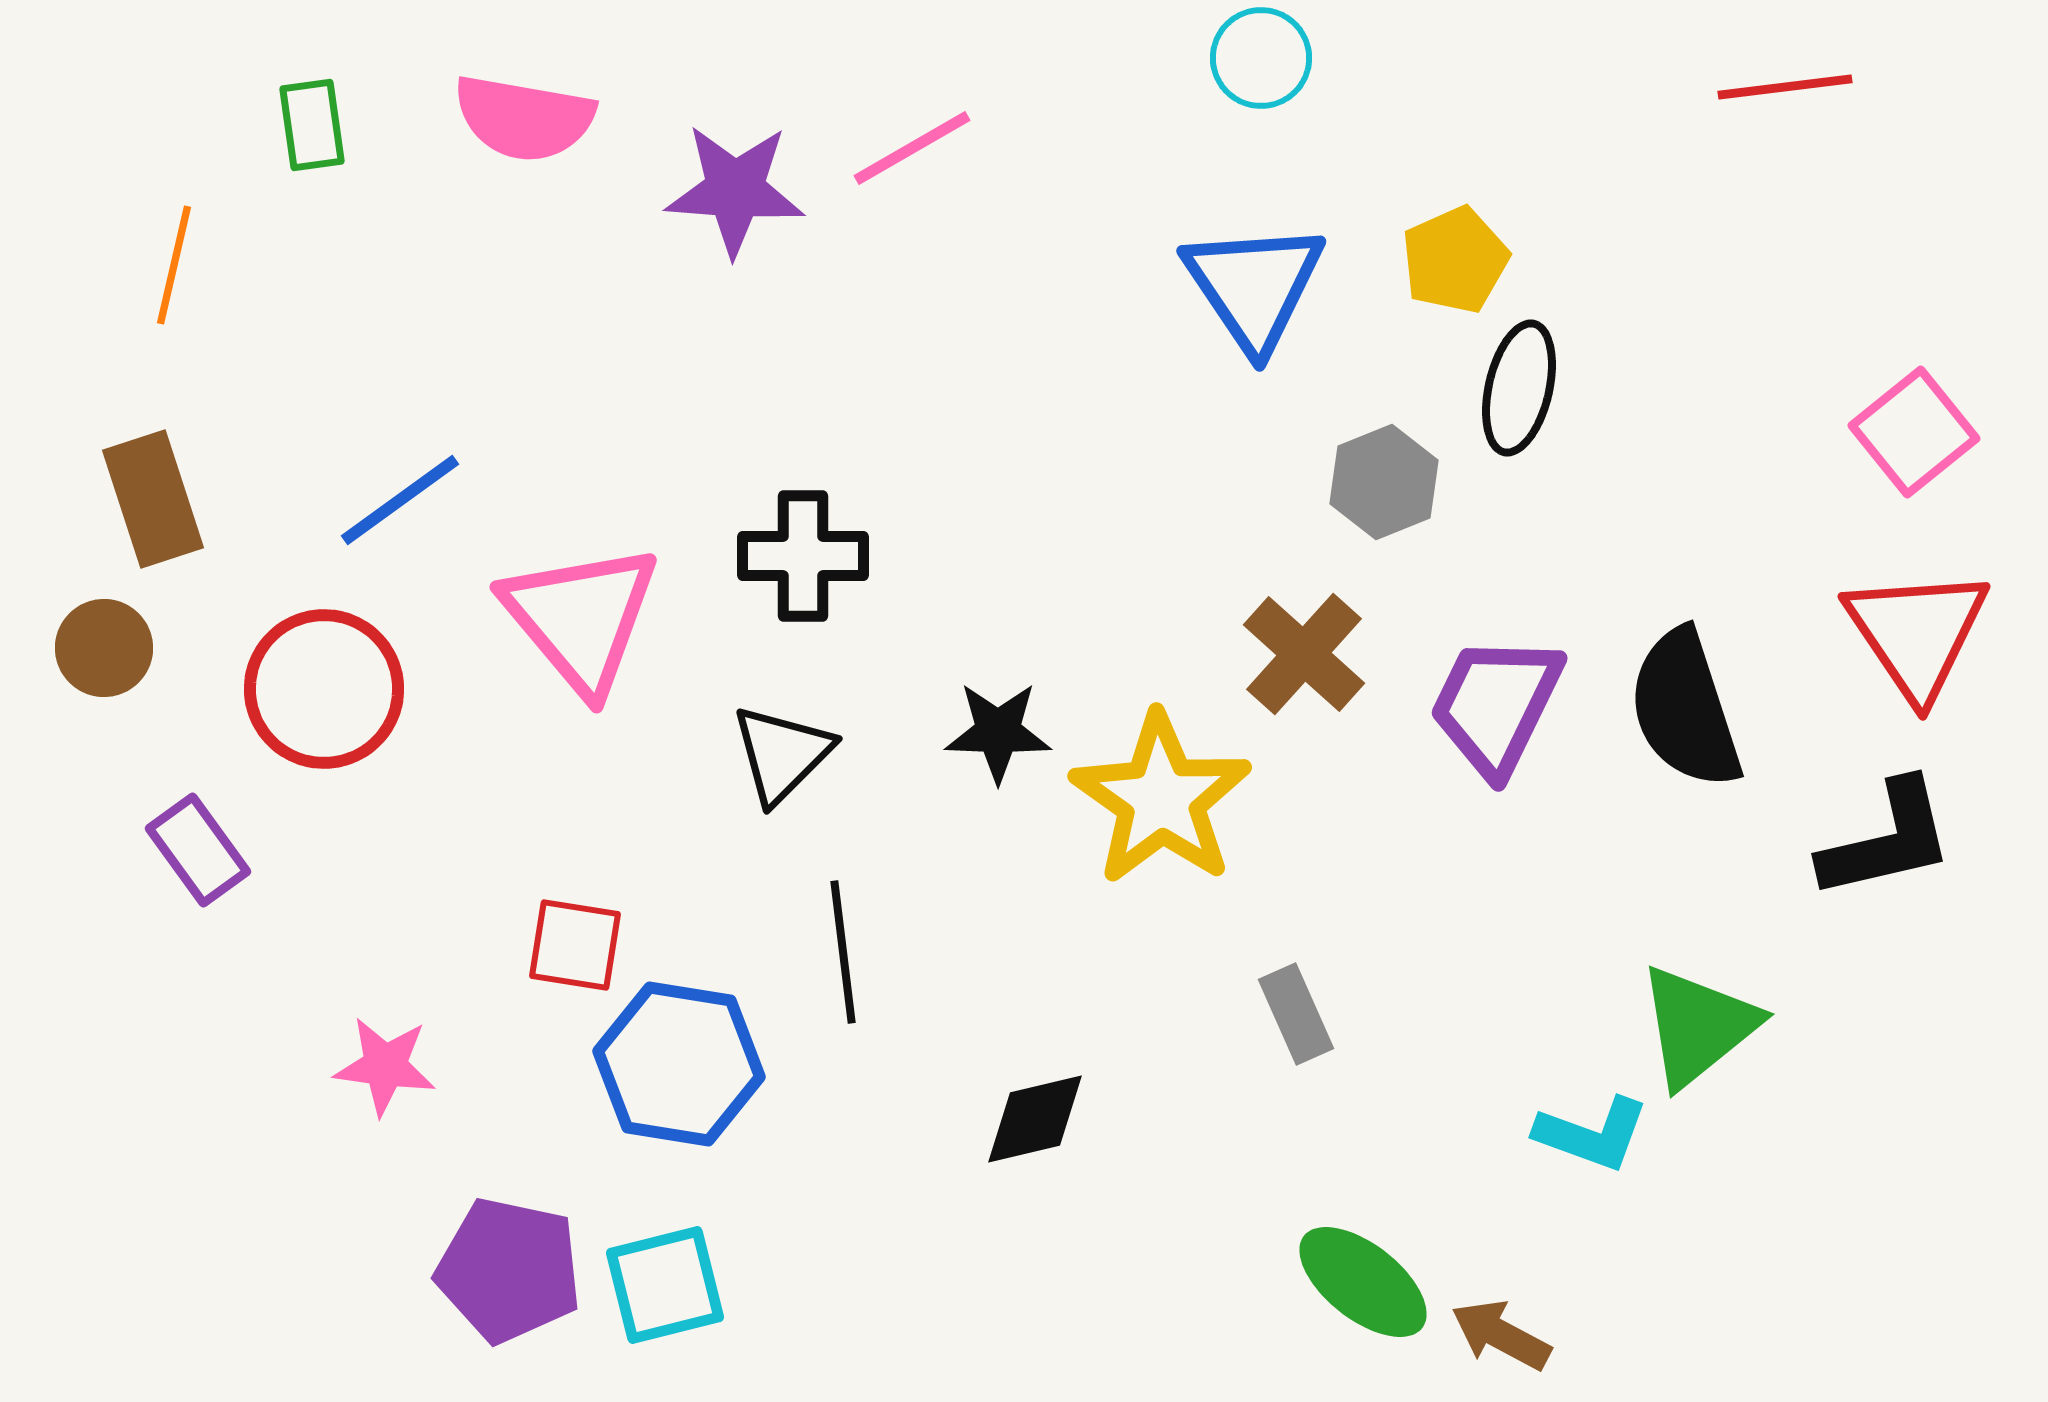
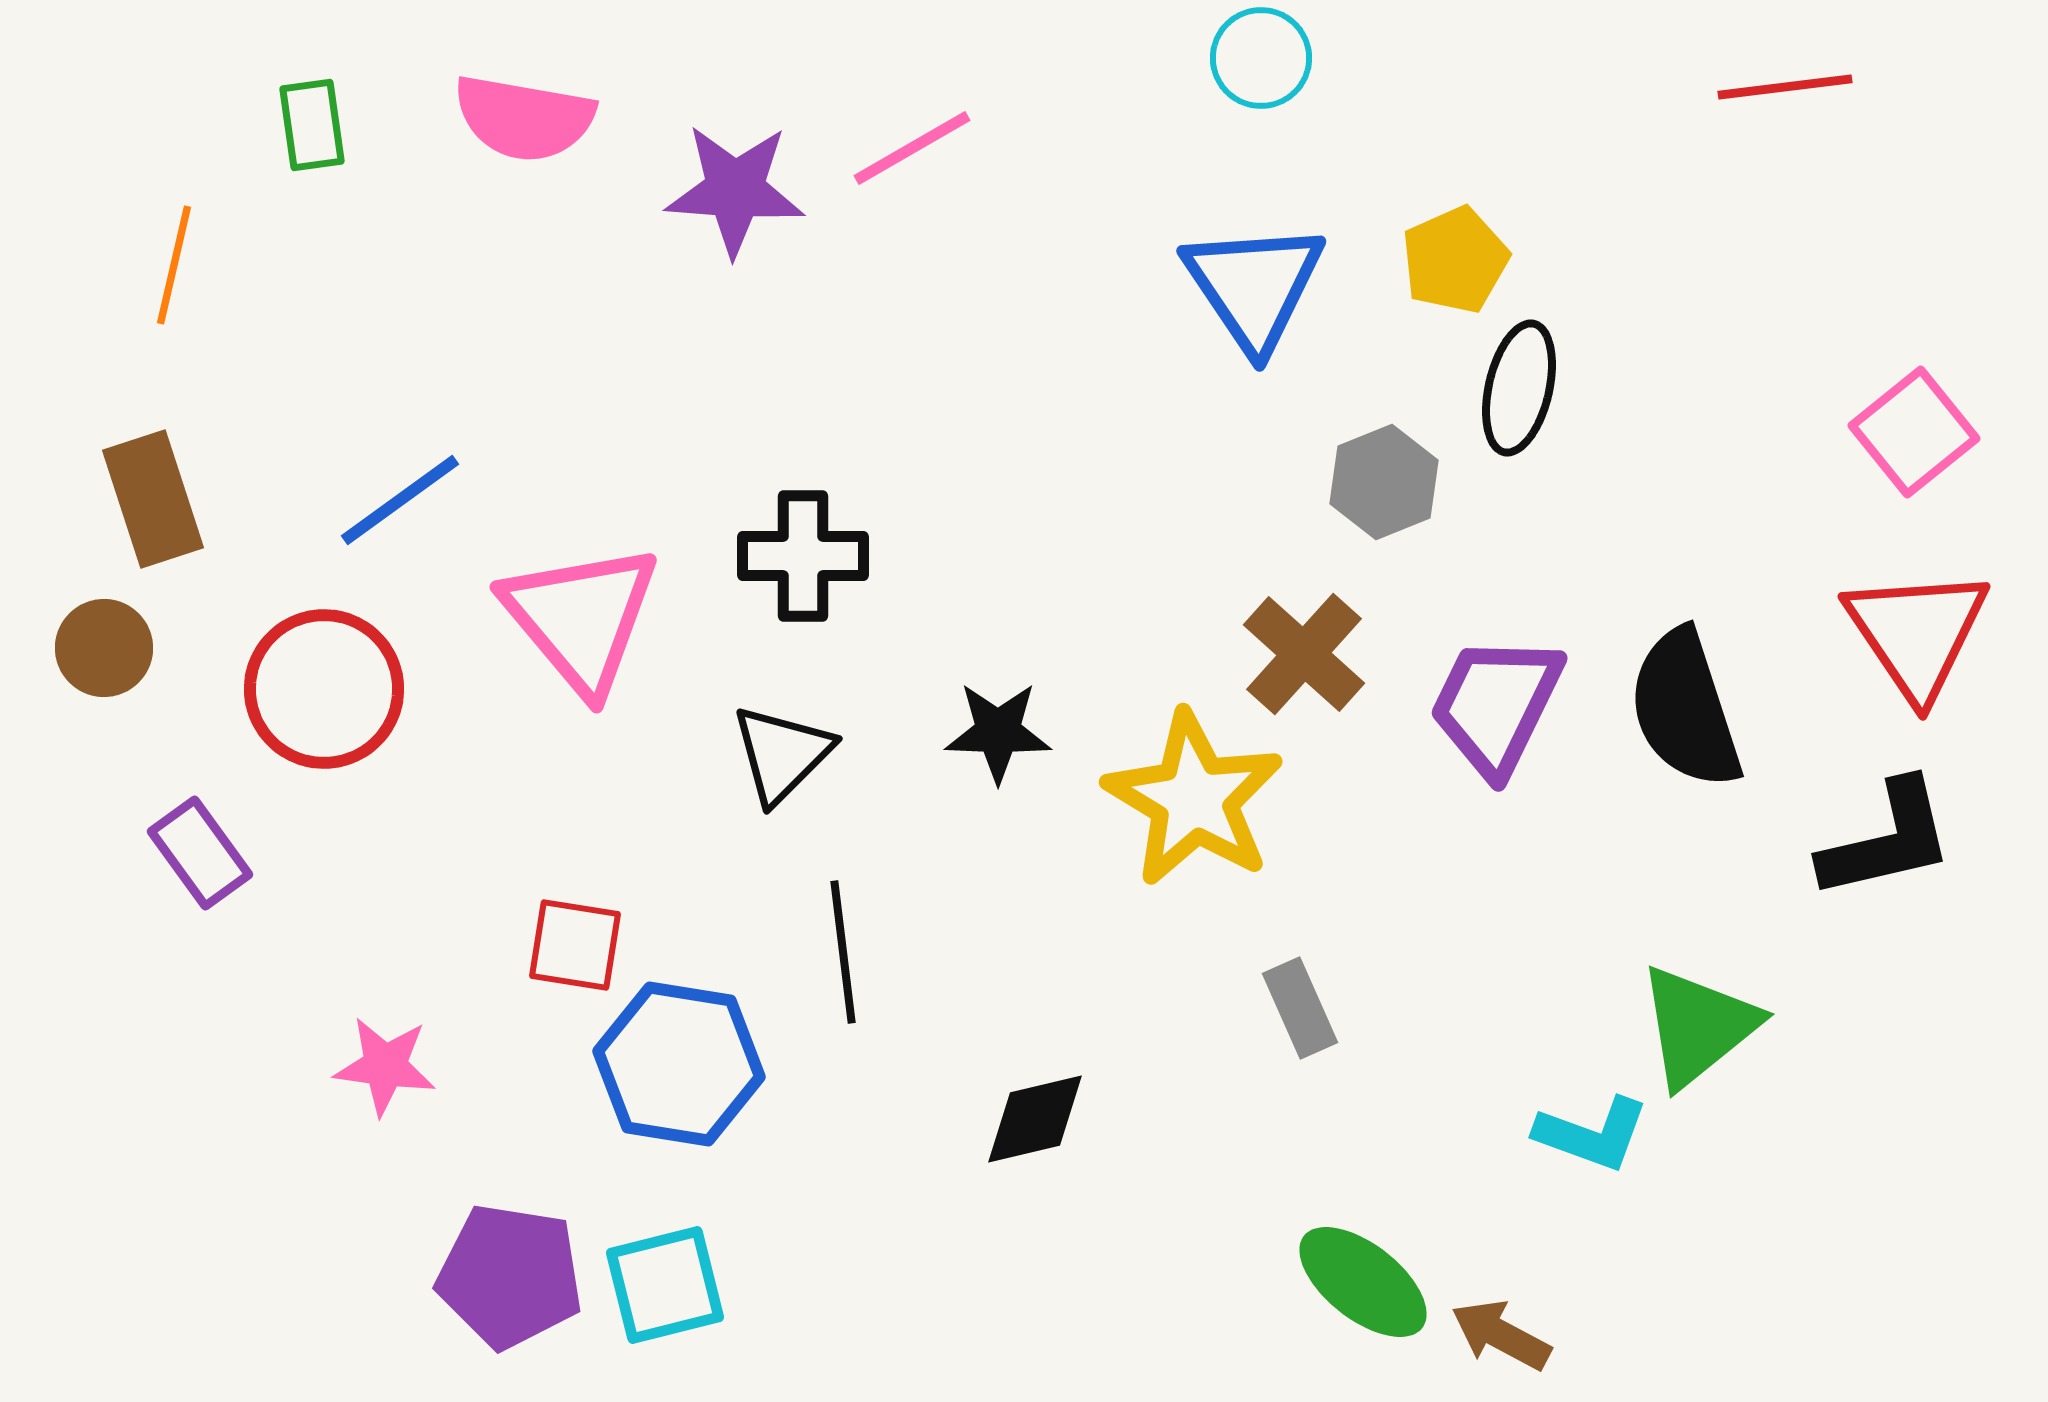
yellow star: moved 33 px right; rotated 4 degrees counterclockwise
purple rectangle: moved 2 px right, 3 px down
gray rectangle: moved 4 px right, 6 px up
purple pentagon: moved 1 px right, 6 px down; rotated 3 degrees counterclockwise
